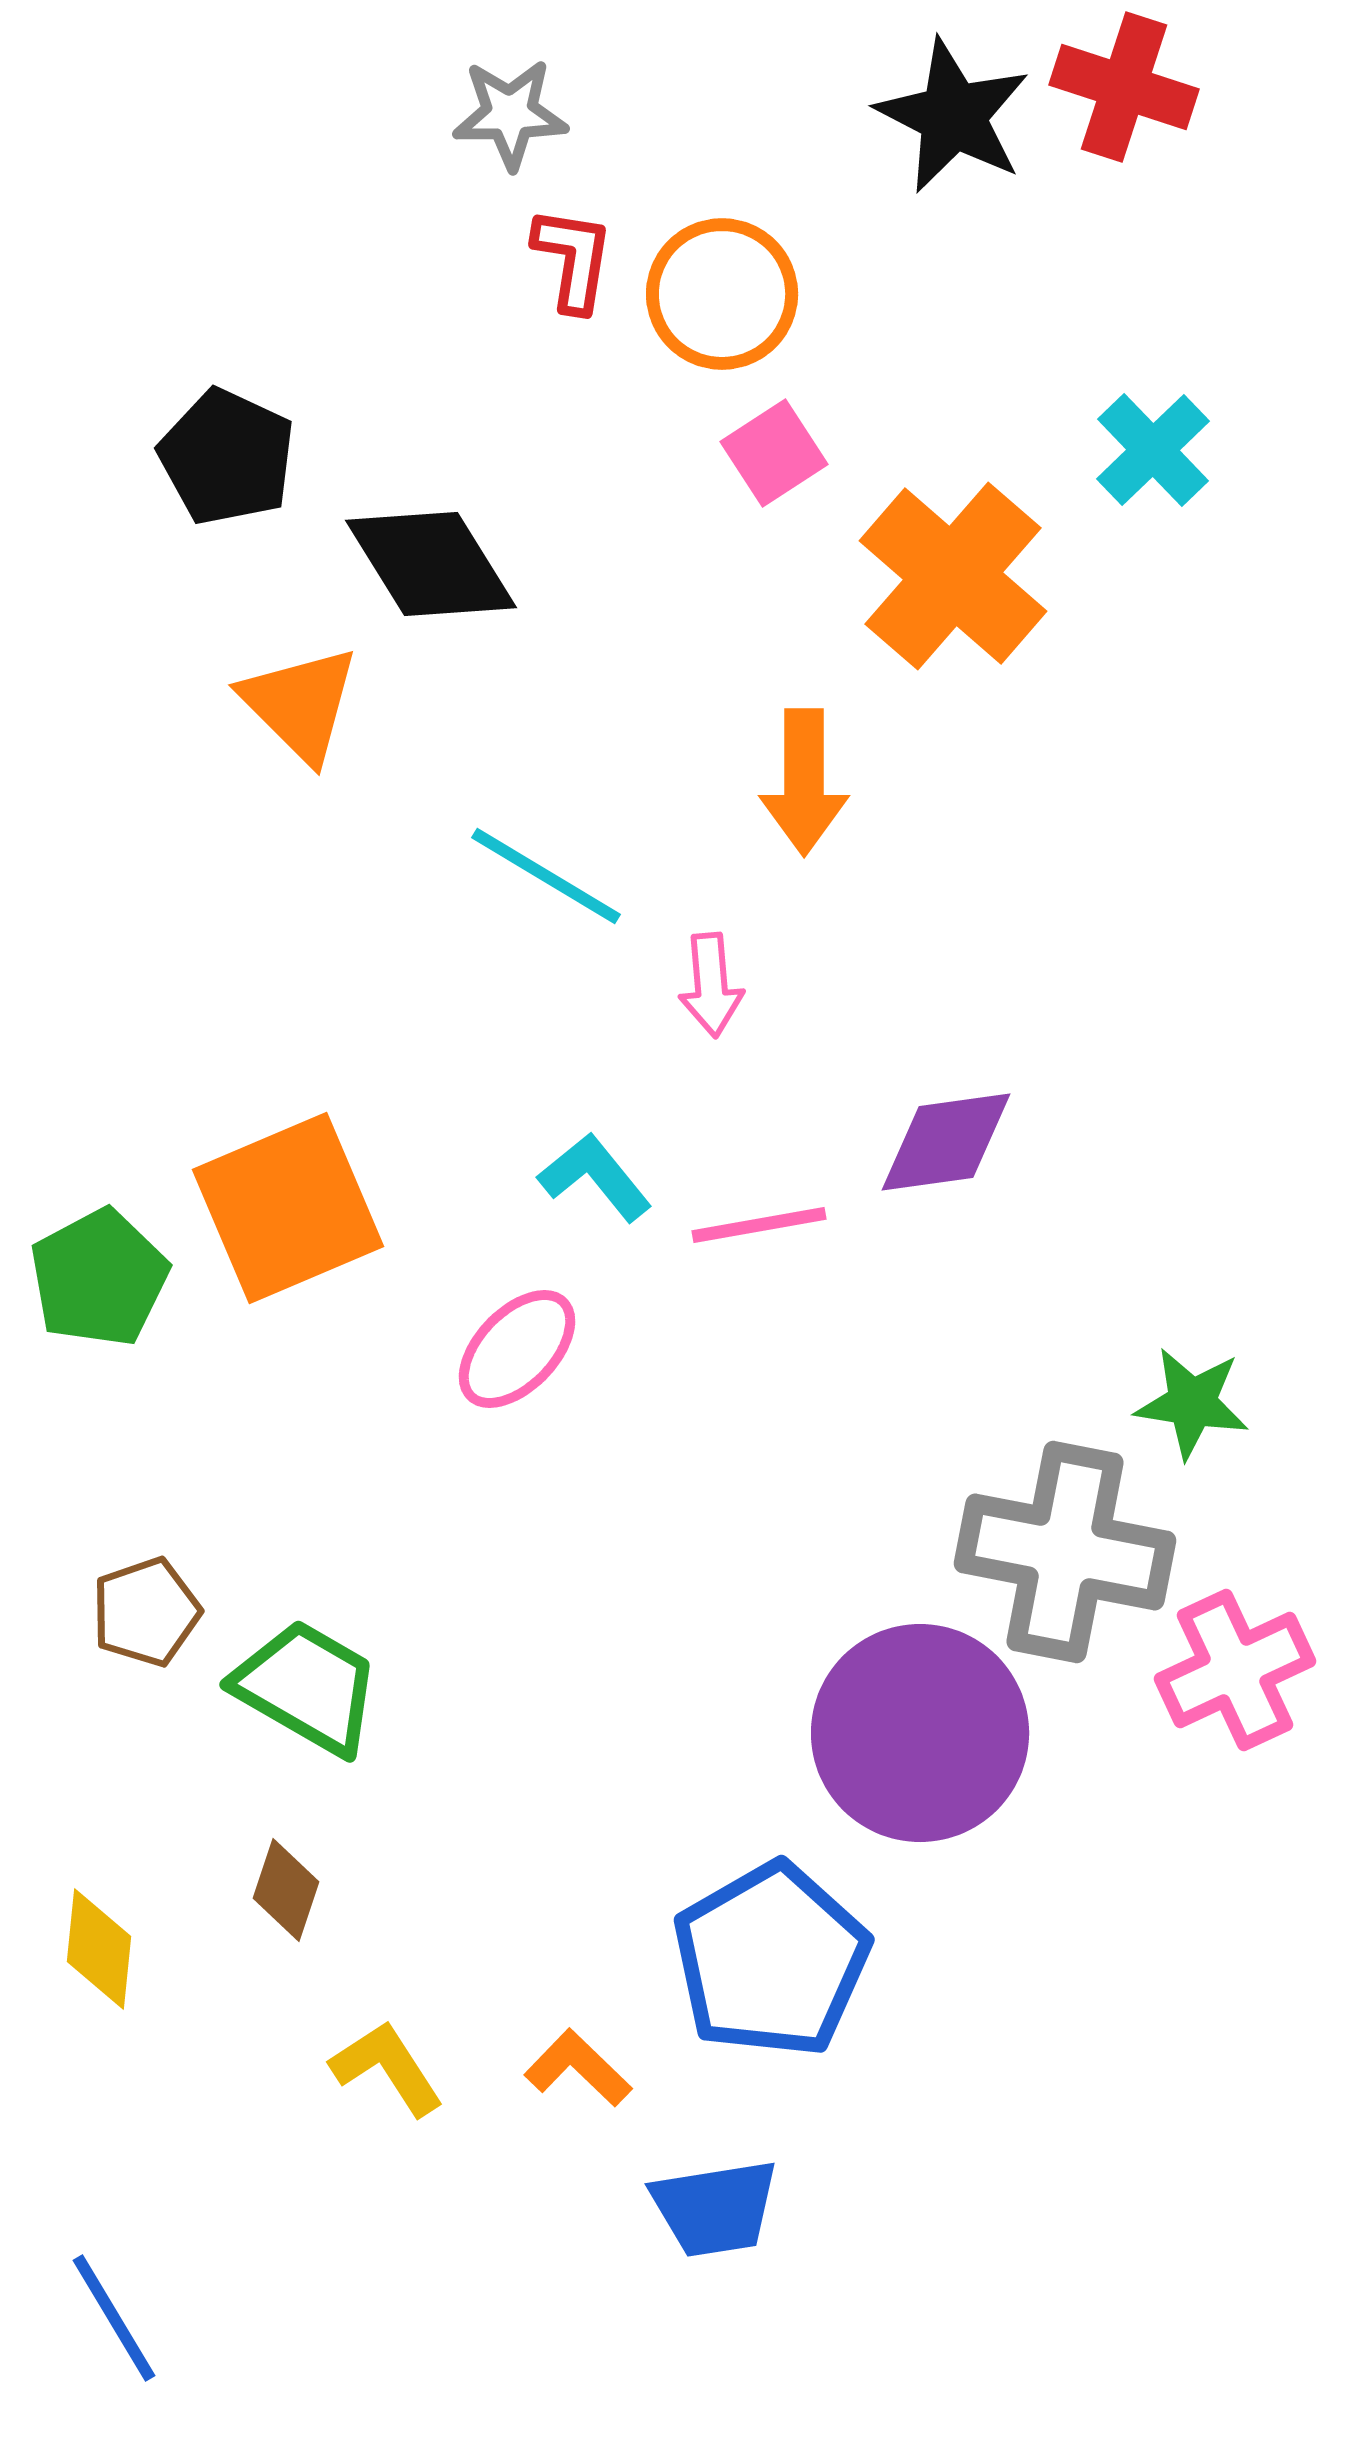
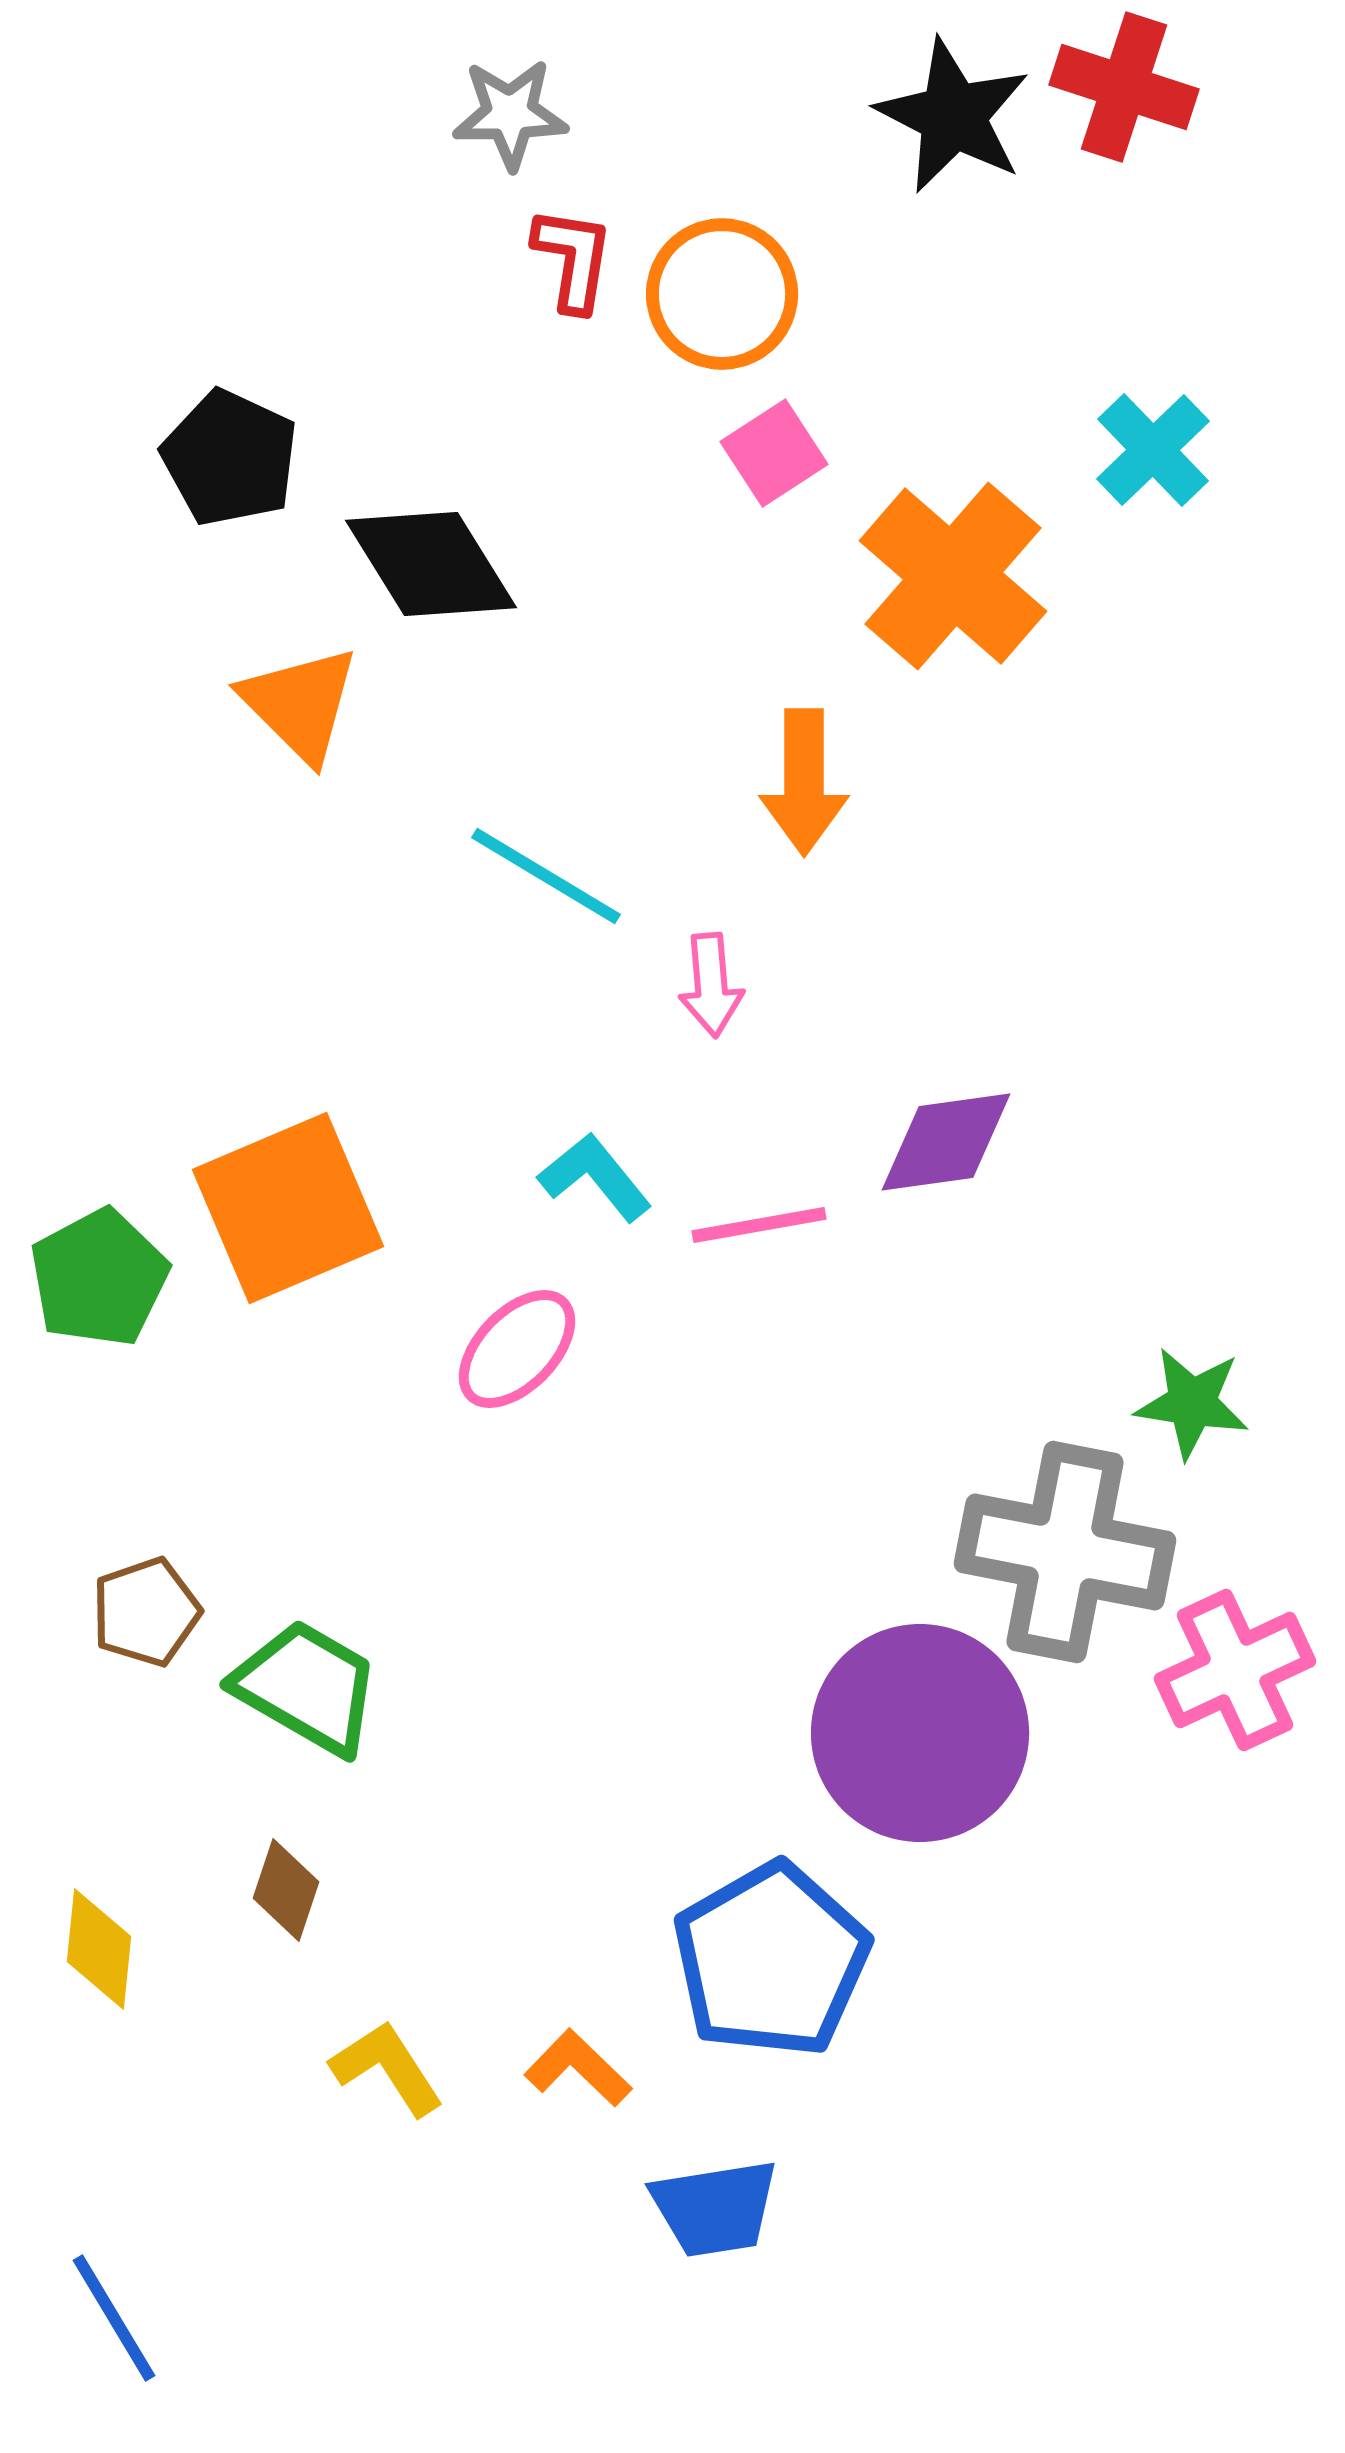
black pentagon: moved 3 px right, 1 px down
